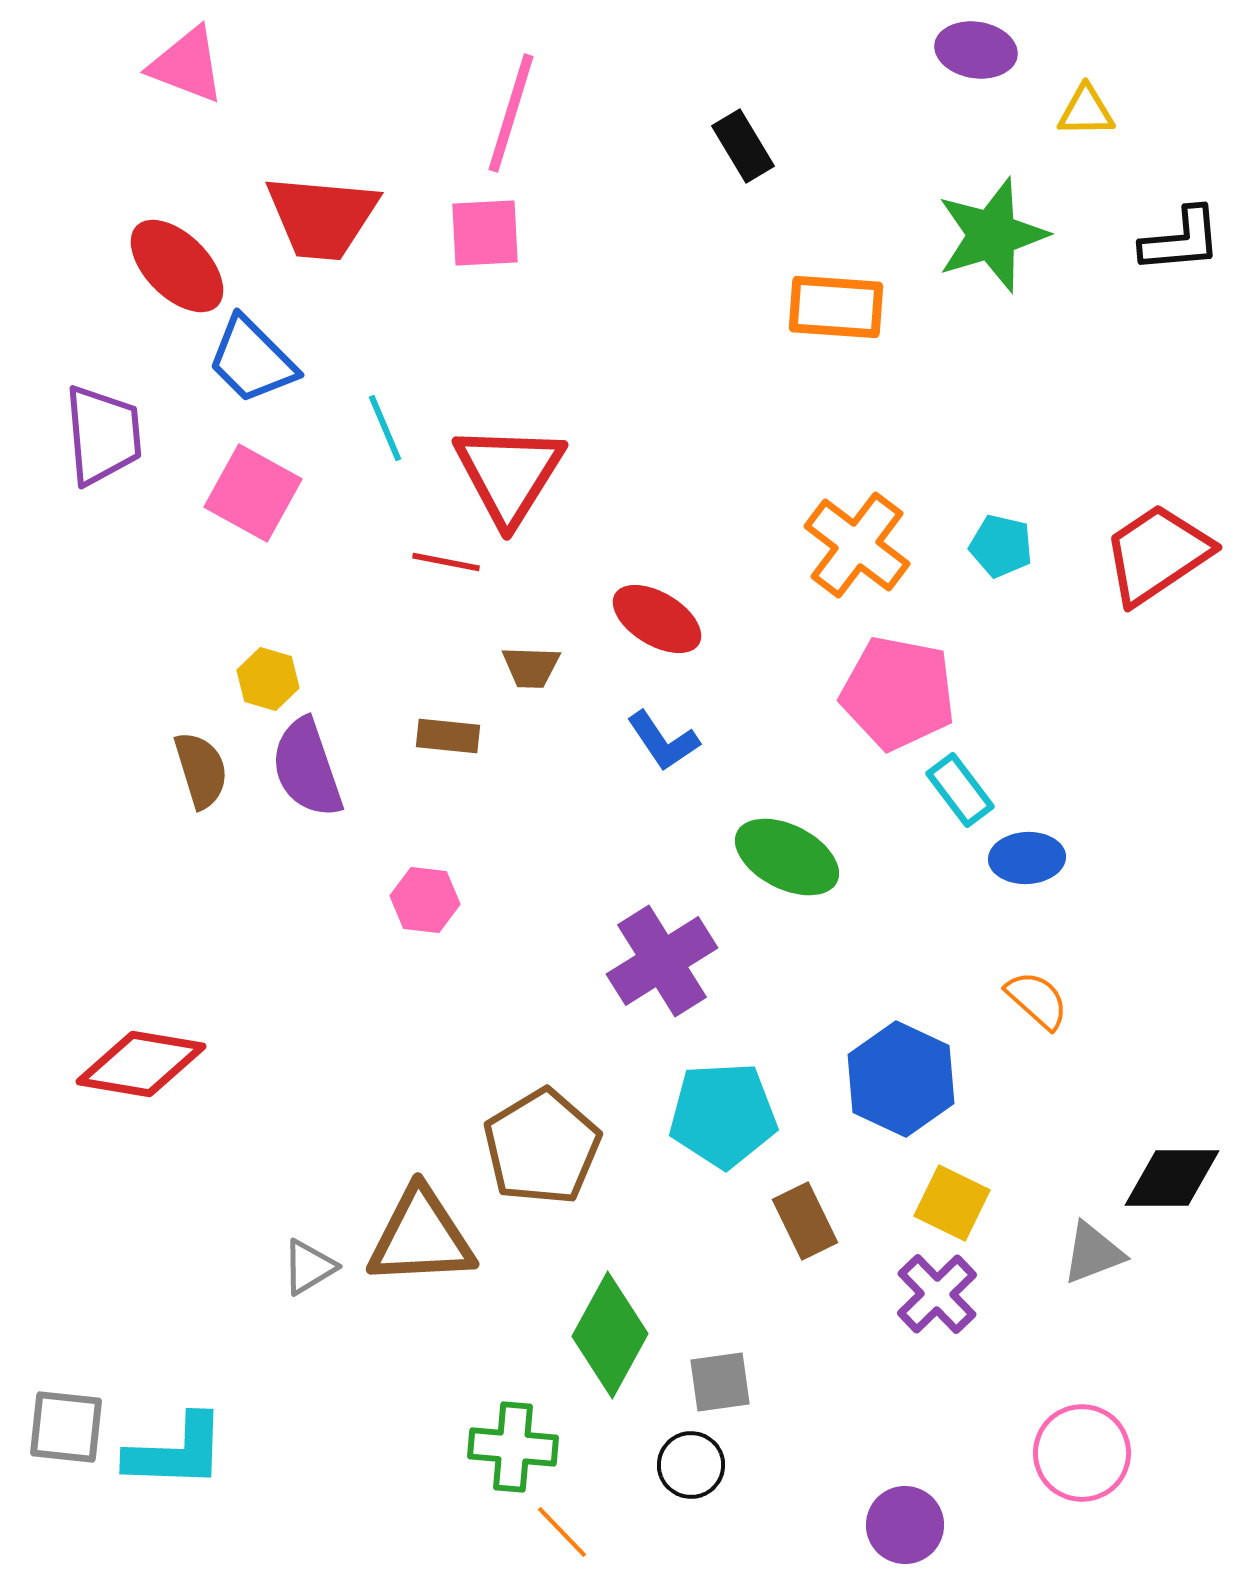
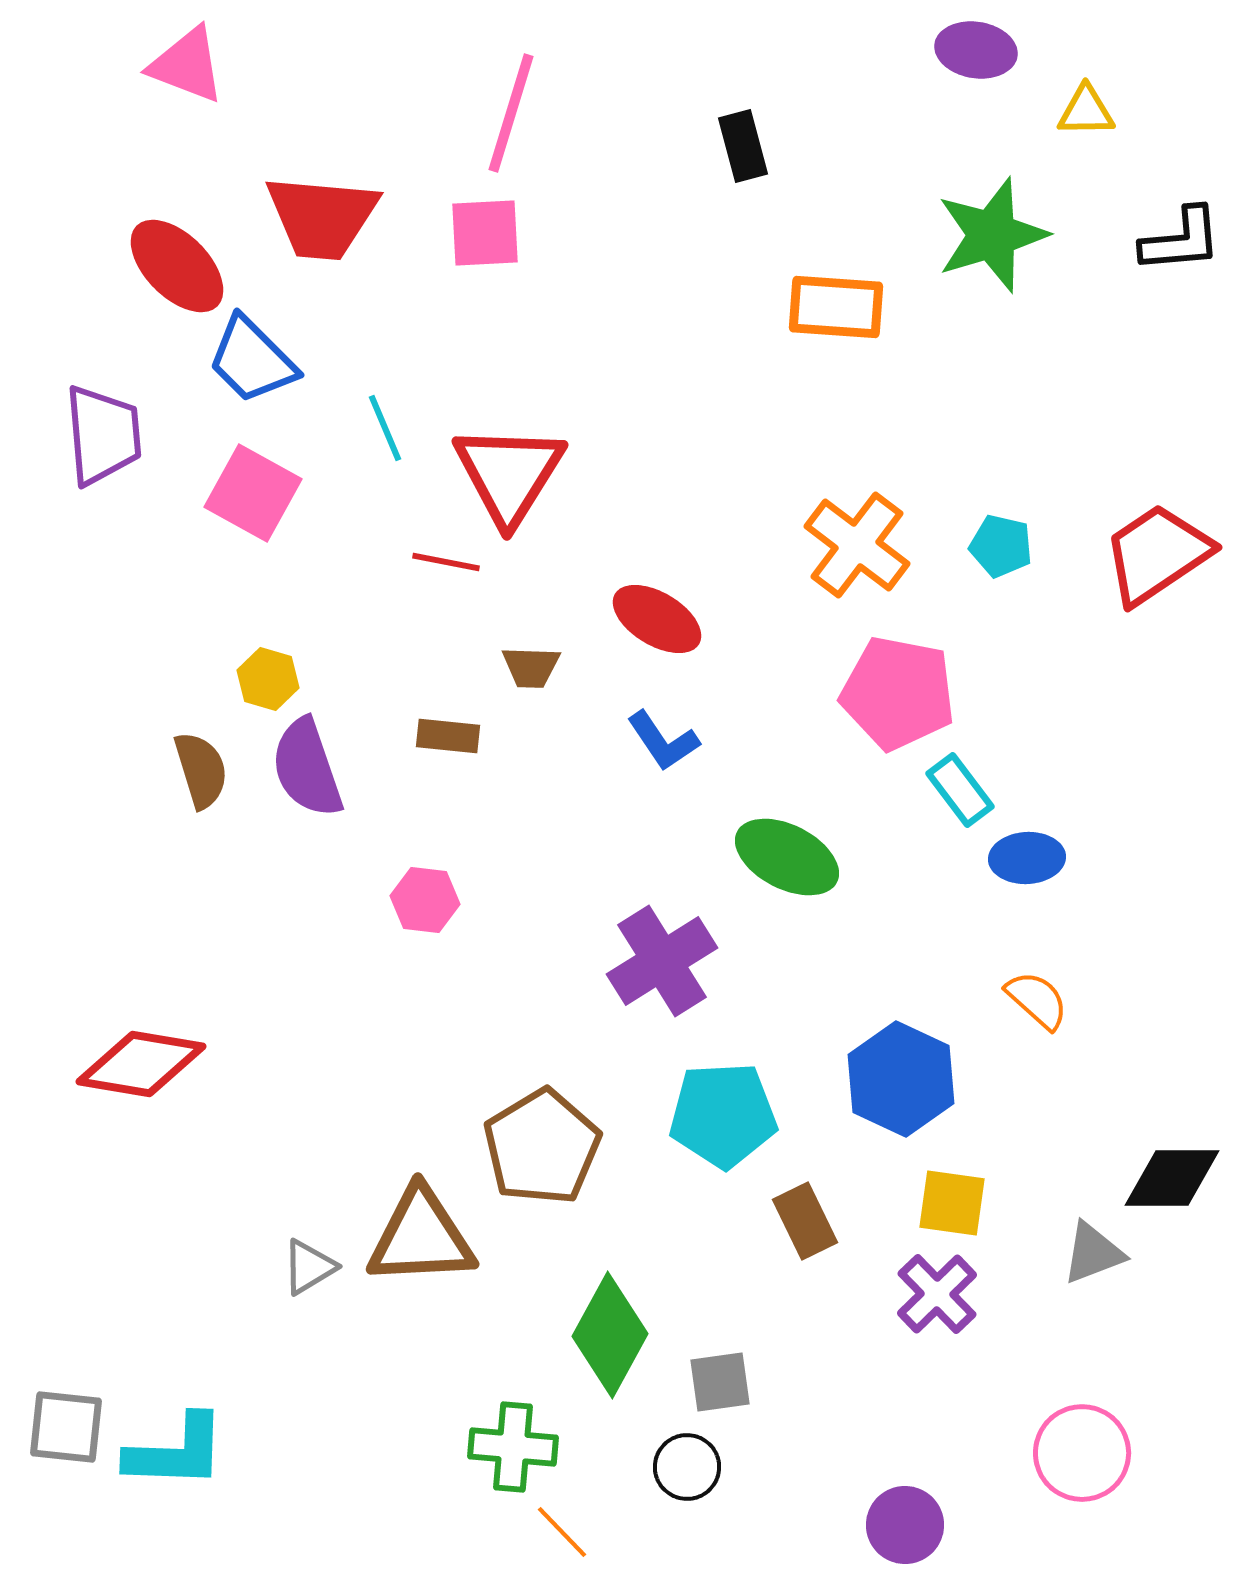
black rectangle at (743, 146): rotated 16 degrees clockwise
yellow square at (952, 1203): rotated 18 degrees counterclockwise
black circle at (691, 1465): moved 4 px left, 2 px down
